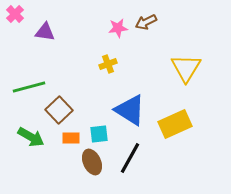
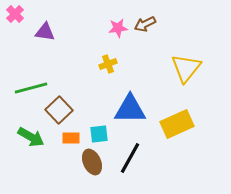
brown arrow: moved 1 px left, 2 px down
yellow triangle: rotated 8 degrees clockwise
green line: moved 2 px right, 1 px down
blue triangle: moved 1 px up; rotated 32 degrees counterclockwise
yellow rectangle: moved 2 px right
